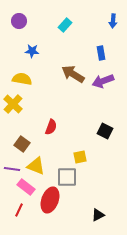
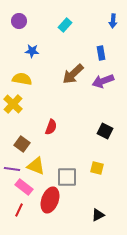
brown arrow: rotated 75 degrees counterclockwise
yellow square: moved 17 px right, 11 px down; rotated 24 degrees clockwise
pink rectangle: moved 2 px left
